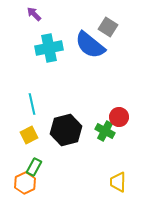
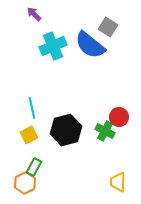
cyan cross: moved 4 px right, 2 px up; rotated 12 degrees counterclockwise
cyan line: moved 4 px down
